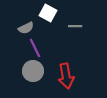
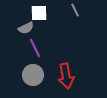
white square: moved 9 px left; rotated 30 degrees counterclockwise
gray line: moved 16 px up; rotated 64 degrees clockwise
gray circle: moved 4 px down
